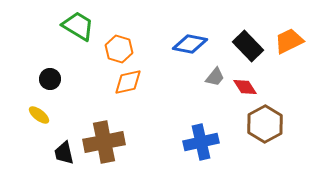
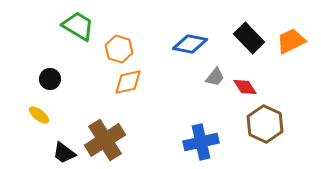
orange trapezoid: moved 2 px right
black rectangle: moved 1 px right, 8 px up
brown hexagon: rotated 6 degrees counterclockwise
brown cross: moved 1 px right, 2 px up; rotated 21 degrees counterclockwise
black trapezoid: rotated 40 degrees counterclockwise
